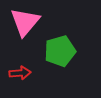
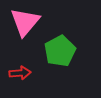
green pentagon: rotated 12 degrees counterclockwise
